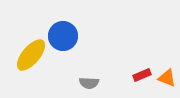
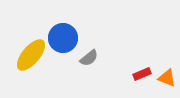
blue circle: moved 2 px down
red rectangle: moved 1 px up
gray semicircle: moved 25 px up; rotated 42 degrees counterclockwise
